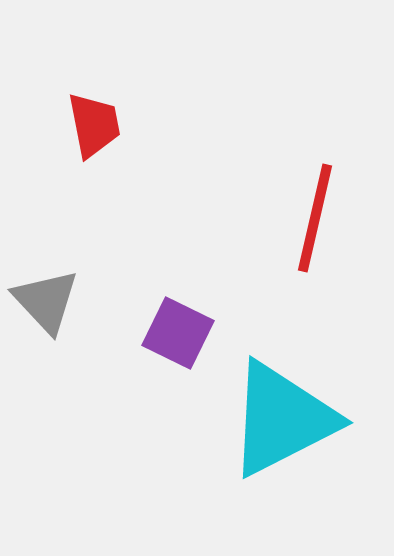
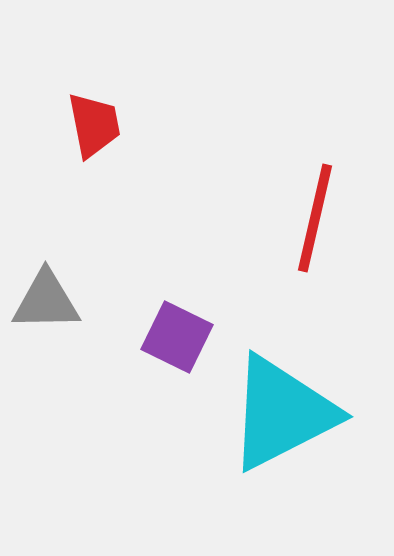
gray triangle: rotated 48 degrees counterclockwise
purple square: moved 1 px left, 4 px down
cyan triangle: moved 6 px up
